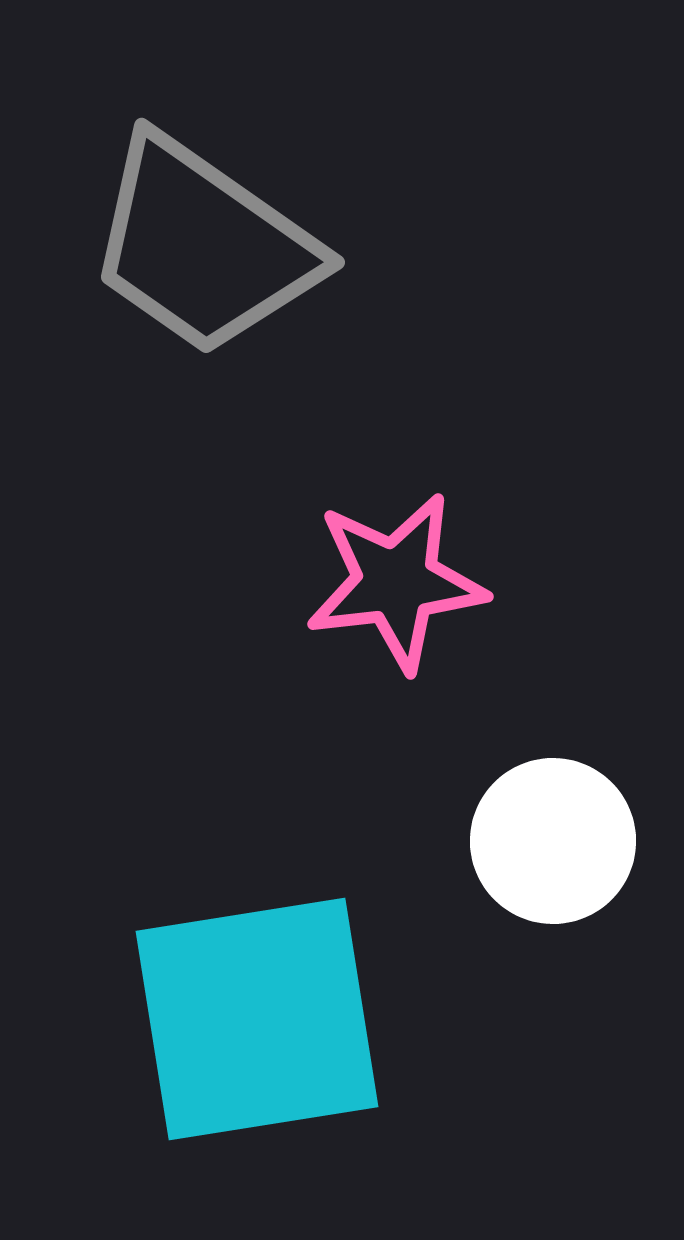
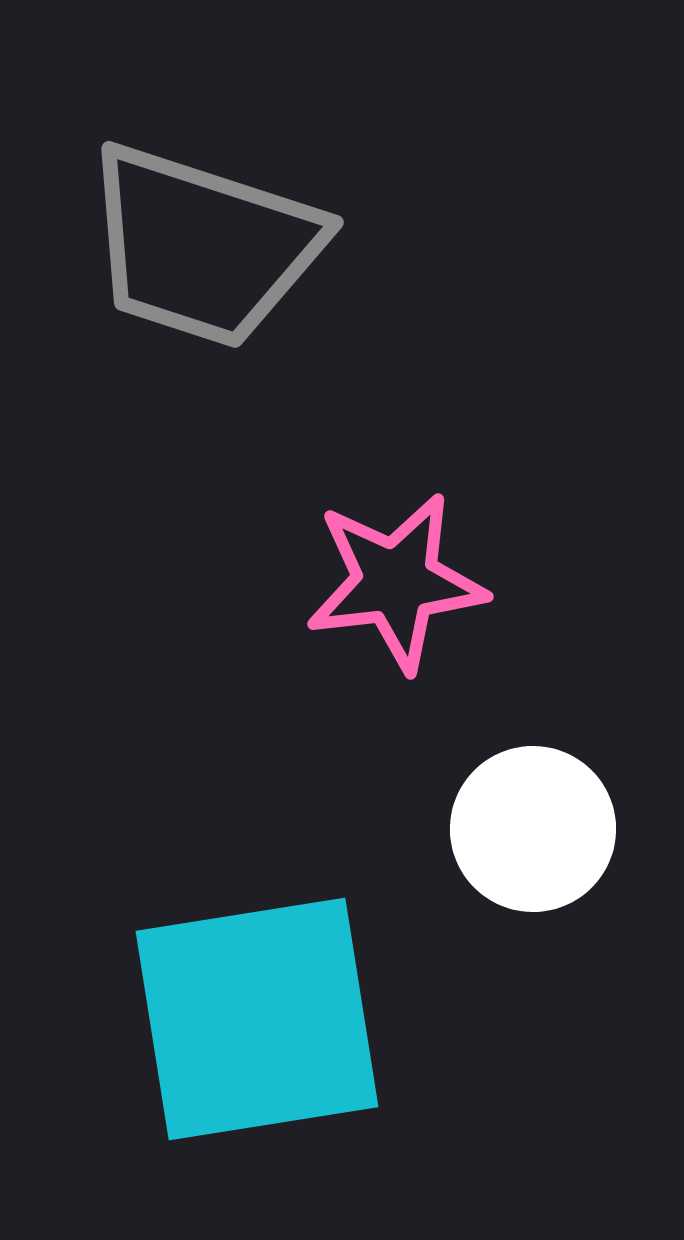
gray trapezoid: rotated 17 degrees counterclockwise
white circle: moved 20 px left, 12 px up
